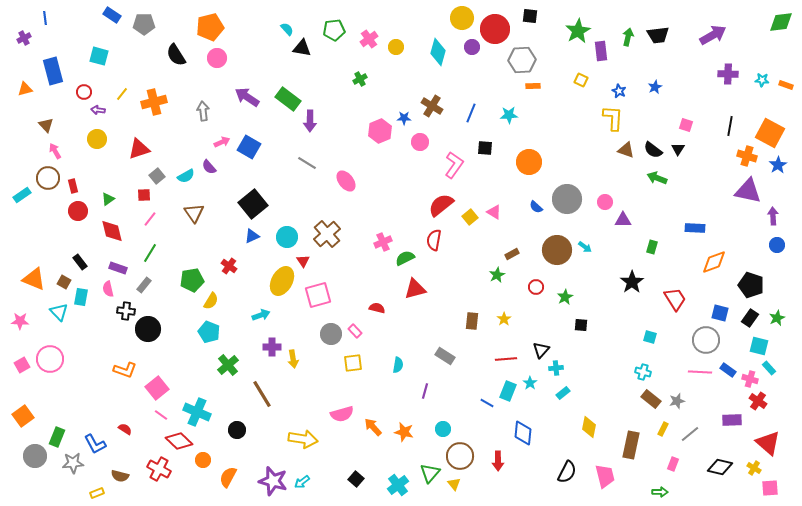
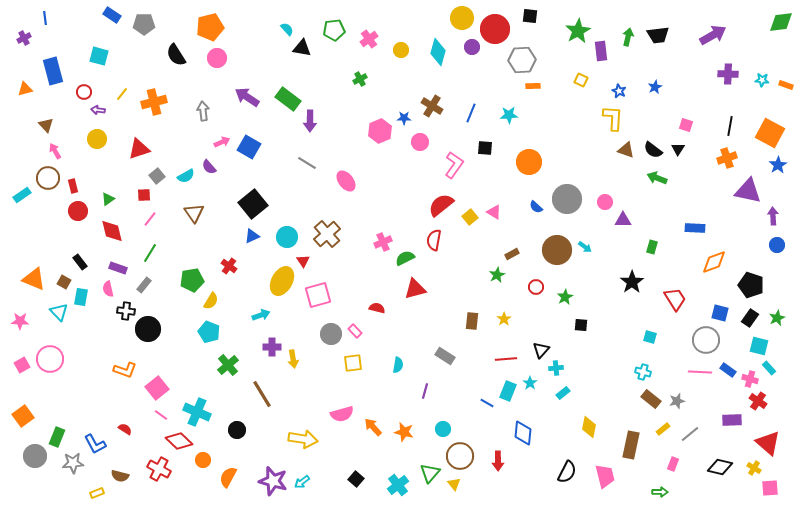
yellow circle at (396, 47): moved 5 px right, 3 px down
orange cross at (747, 156): moved 20 px left, 2 px down; rotated 36 degrees counterclockwise
yellow rectangle at (663, 429): rotated 24 degrees clockwise
